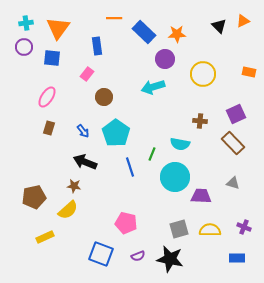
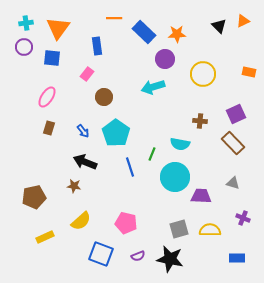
yellow semicircle at (68, 210): moved 13 px right, 11 px down
purple cross at (244, 227): moved 1 px left, 9 px up
